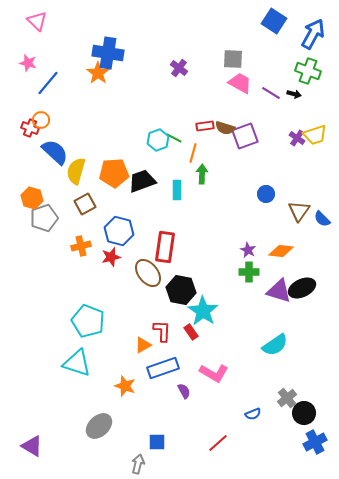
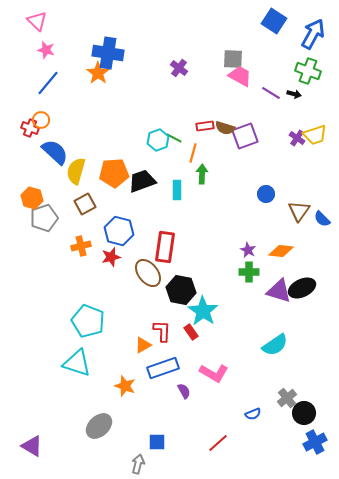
pink star at (28, 63): moved 18 px right, 13 px up
pink trapezoid at (240, 83): moved 7 px up
